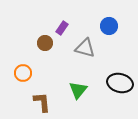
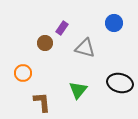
blue circle: moved 5 px right, 3 px up
